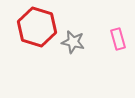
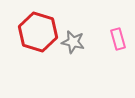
red hexagon: moved 1 px right, 5 px down
